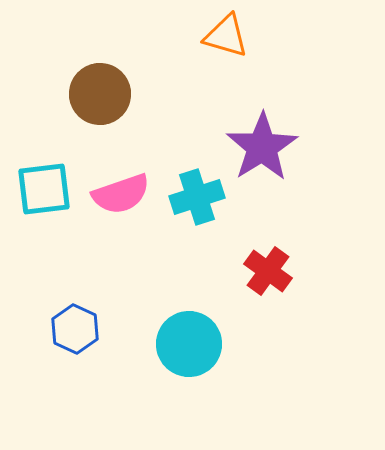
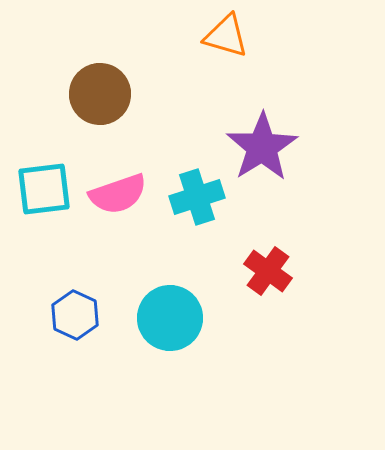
pink semicircle: moved 3 px left
blue hexagon: moved 14 px up
cyan circle: moved 19 px left, 26 px up
